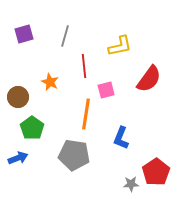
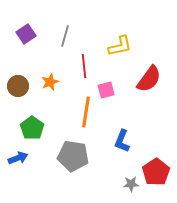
purple square: moved 2 px right; rotated 18 degrees counterclockwise
orange star: rotated 24 degrees clockwise
brown circle: moved 11 px up
orange line: moved 2 px up
blue L-shape: moved 1 px right, 3 px down
gray pentagon: moved 1 px left, 1 px down
